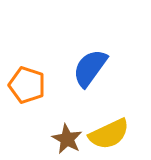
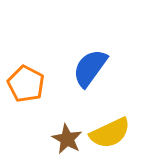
orange pentagon: moved 1 px left, 1 px up; rotated 9 degrees clockwise
yellow semicircle: moved 1 px right, 1 px up
